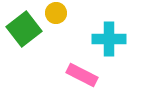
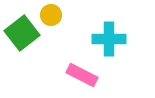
yellow circle: moved 5 px left, 2 px down
green square: moved 2 px left, 4 px down
